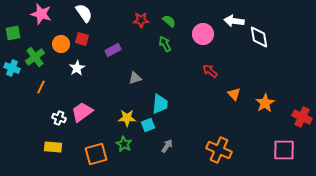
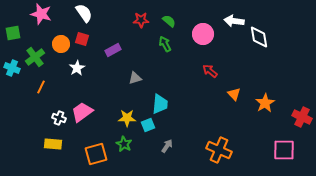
yellow rectangle: moved 3 px up
